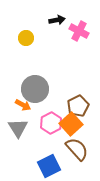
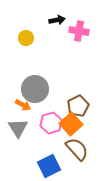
pink cross: rotated 18 degrees counterclockwise
pink hexagon: rotated 10 degrees clockwise
